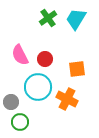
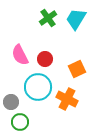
orange square: rotated 18 degrees counterclockwise
